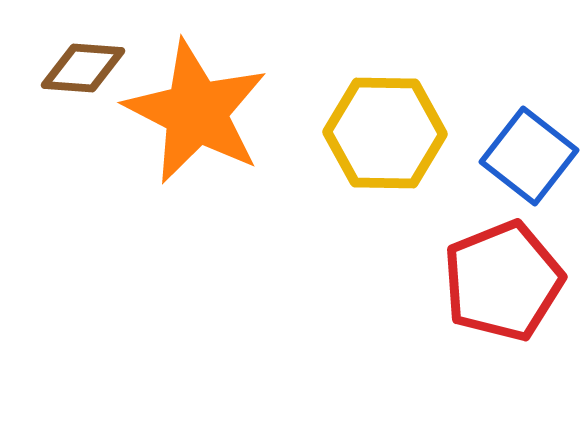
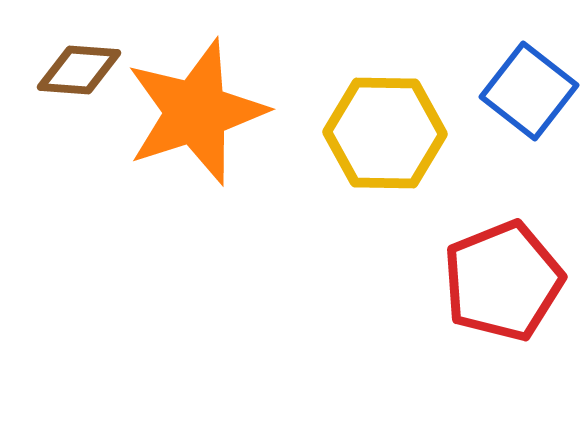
brown diamond: moved 4 px left, 2 px down
orange star: rotated 27 degrees clockwise
blue square: moved 65 px up
